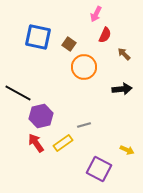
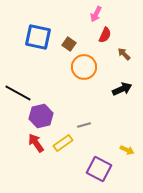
black arrow: rotated 18 degrees counterclockwise
